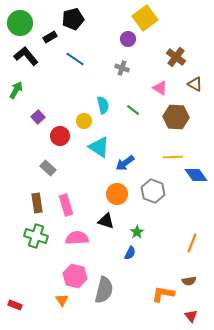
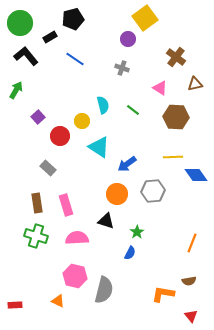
brown triangle: rotated 42 degrees counterclockwise
yellow circle: moved 2 px left
blue arrow: moved 2 px right, 1 px down
gray hexagon: rotated 25 degrees counterclockwise
orange triangle: moved 4 px left, 1 px down; rotated 32 degrees counterclockwise
red rectangle: rotated 24 degrees counterclockwise
